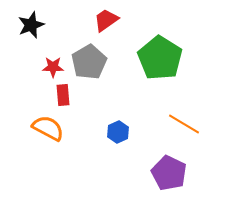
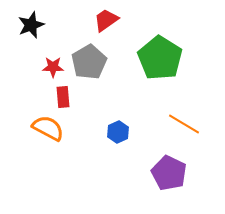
red rectangle: moved 2 px down
